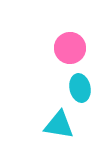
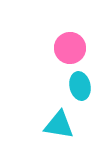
cyan ellipse: moved 2 px up
